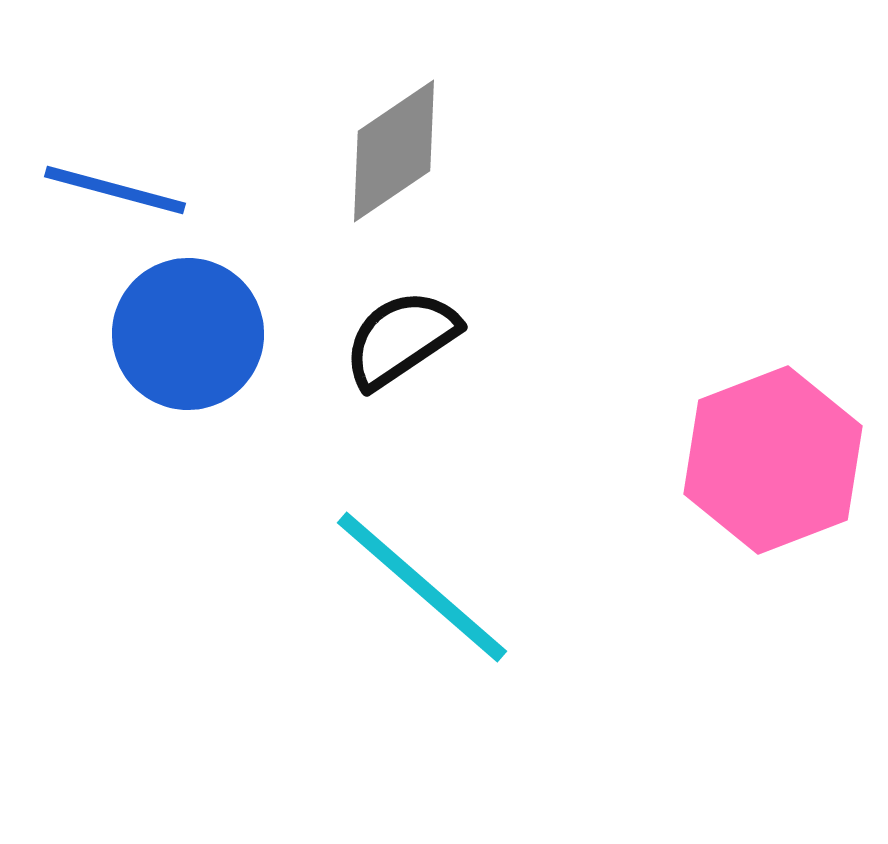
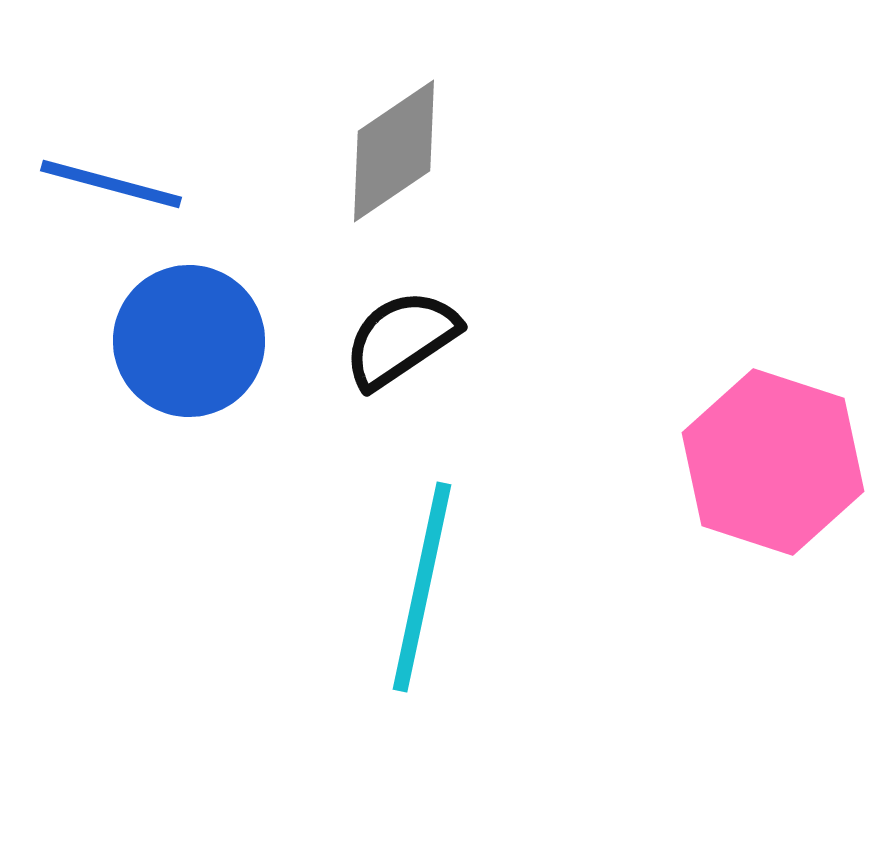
blue line: moved 4 px left, 6 px up
blue circle: moved 1 px right, 7 px down
pink hexagon: moved 2 px down; rotated 21 degrees counterclockwise
cyan line: rotated 61 degrees clockwise
